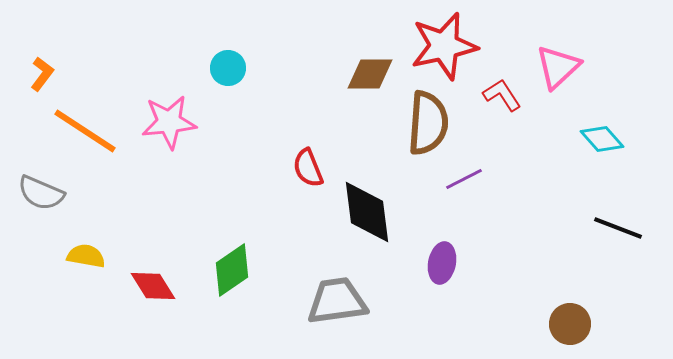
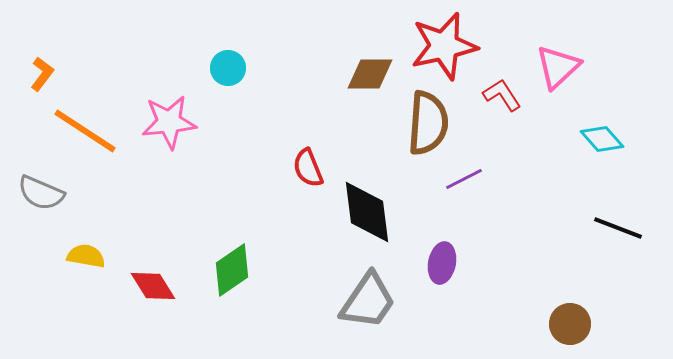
gray trapezoid: moved 31 px right; rotated 132 degrees clockwise
